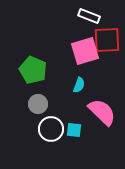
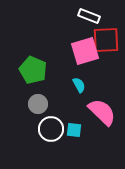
red square: moved 1 px left
cyan semicircle: rotated 49 degrees counterclockwise
